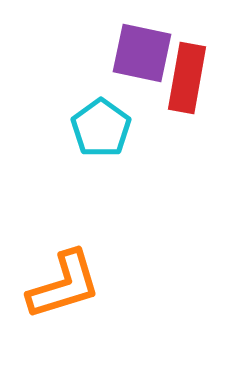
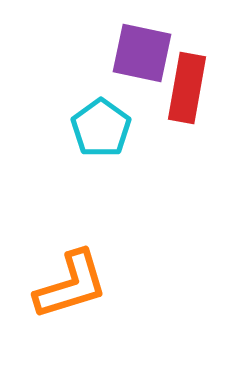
red rectangle: moved 10 px down
orange L-shape: moved 7 px right
